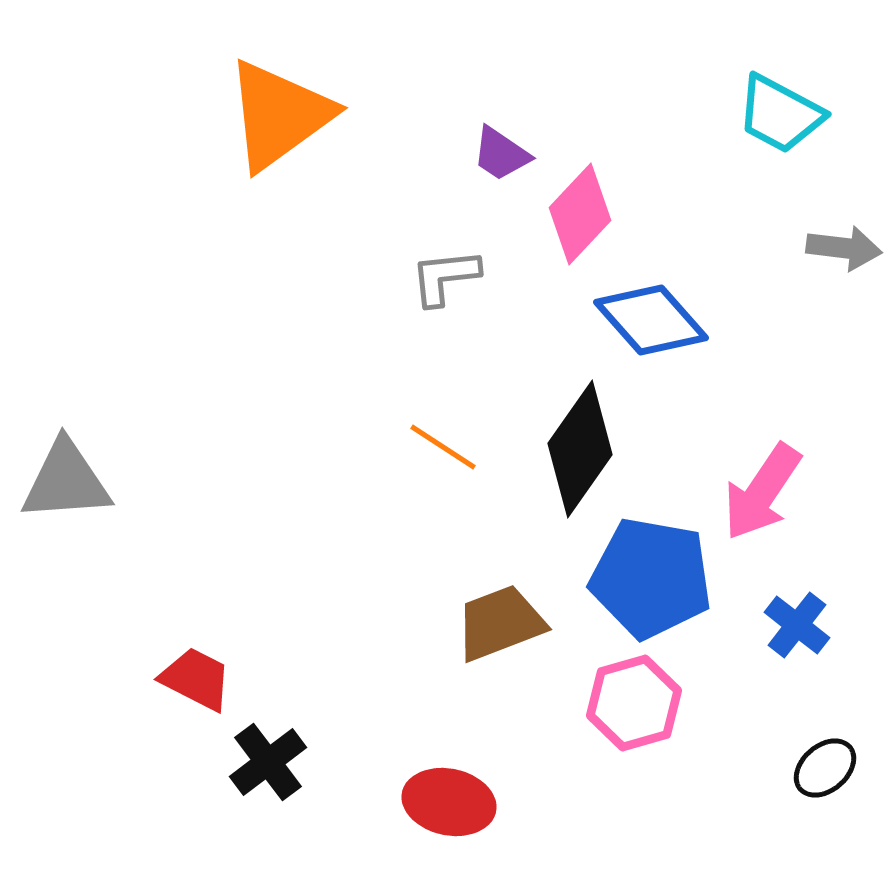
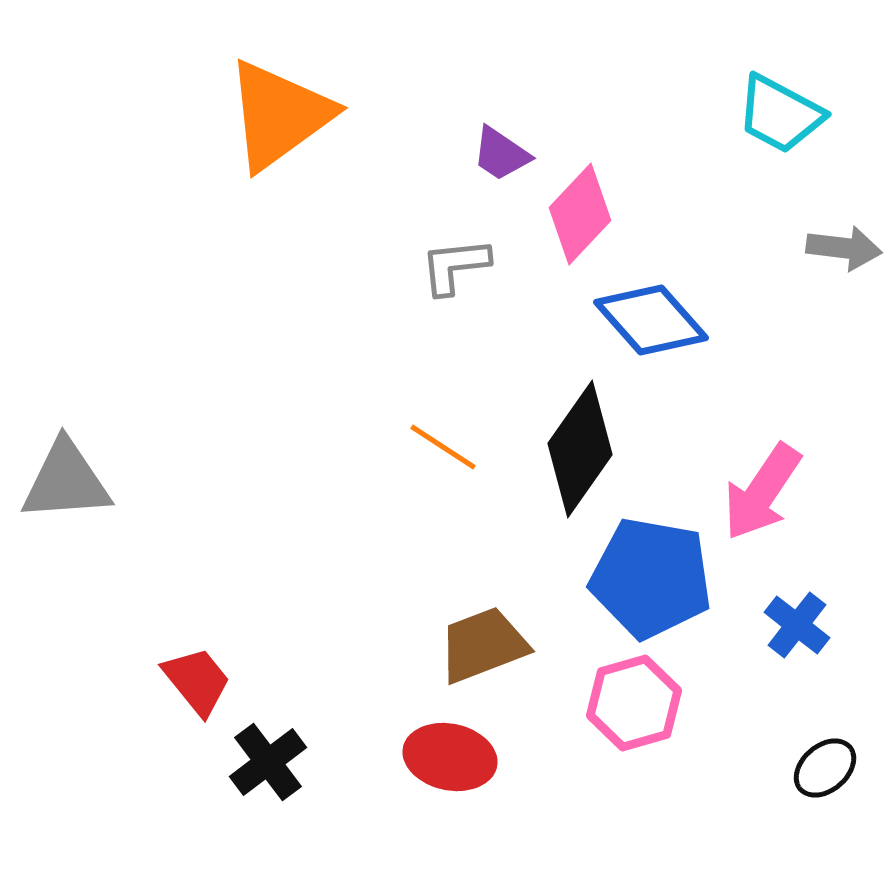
gray L-shape: moved 10 px right, 11 px up
brown trapezoid: moved 17 px left, 22 px down
red trapezoid: moved 1 px right, 2 px down; rotated 24 degrees clockwise
red ellipse: moved 1 px right, 45 px up
